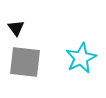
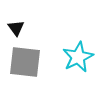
cyan star: moved 3 px left, 1 px up
